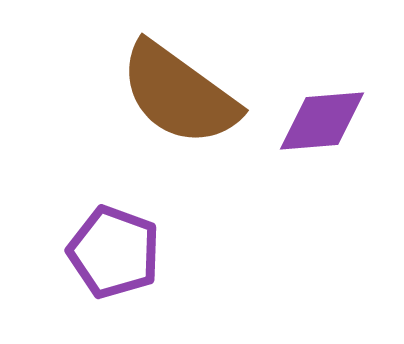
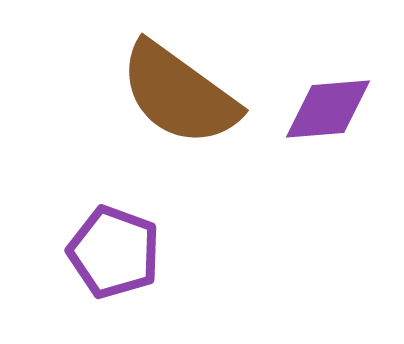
purple diamond: moved 6 px right, 12 px up
